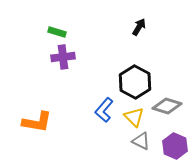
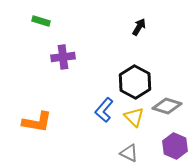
green rectangle: moved 16 px left, 11 px up
gray triangle: moved 12 px left, 12 px down
